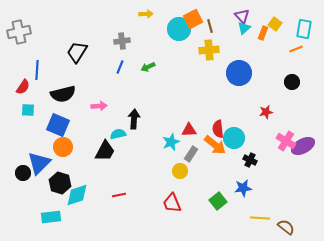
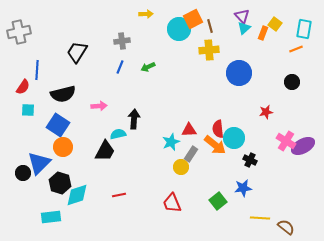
blue square at (58, 125): rotated 10 degrees clockwise
yellow circle at (180, 171): moved 1 px right, 4 px up
